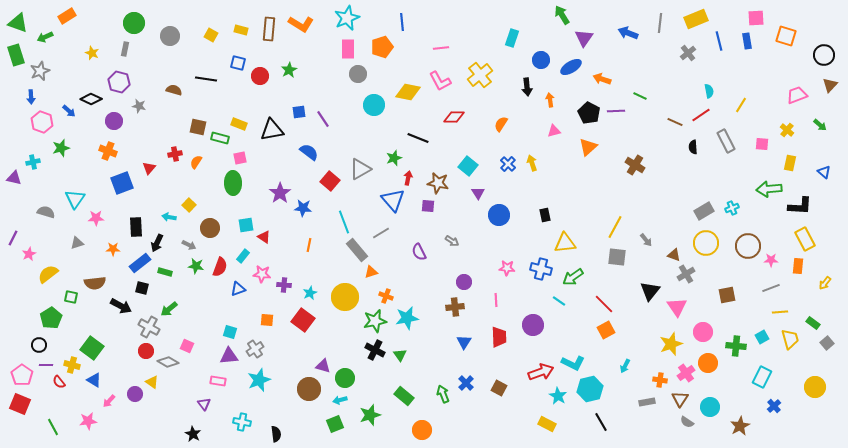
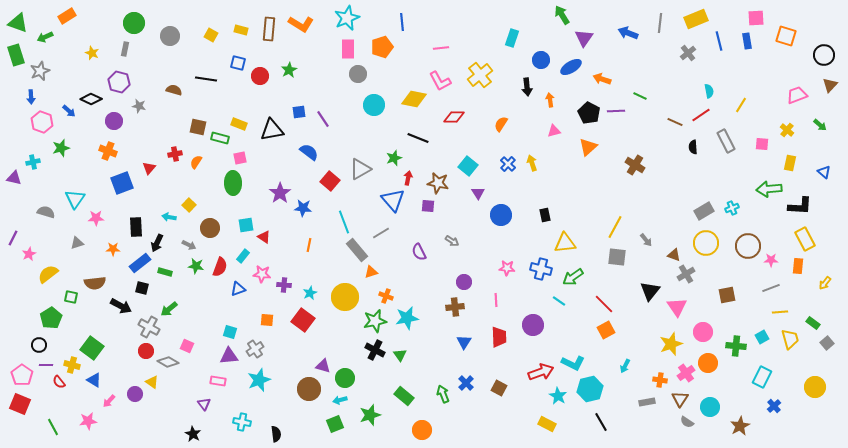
yellow diamond at (408, 92): moved 6 px right, 7 px down
blue circle at (499, 215): moved 2 px right
